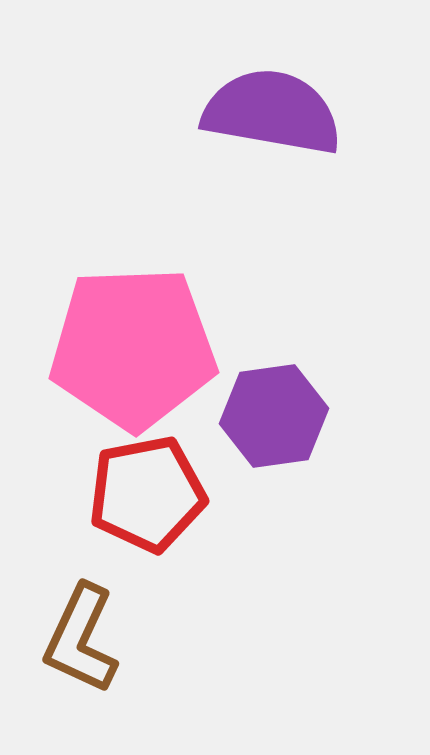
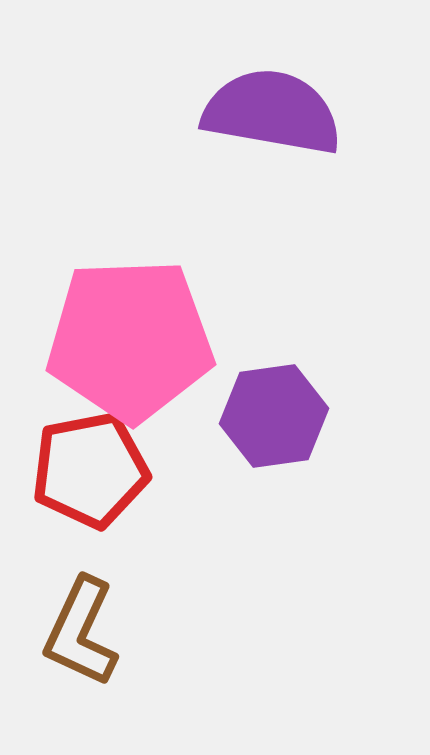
pink pentagon: moved 3 px left, 8 px up
red pentagon: moved 57 px left, 24 px up
brown L-shape: moved 7 px up
